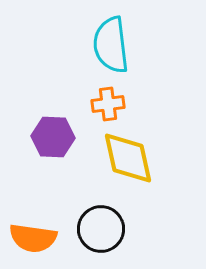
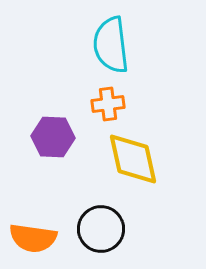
yellow diamond: moved 5 px right, 1 px down
